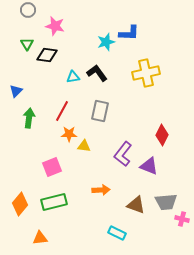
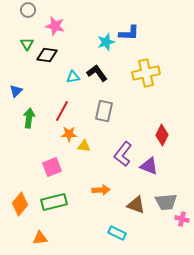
gray rectangle: moved 4 px right
